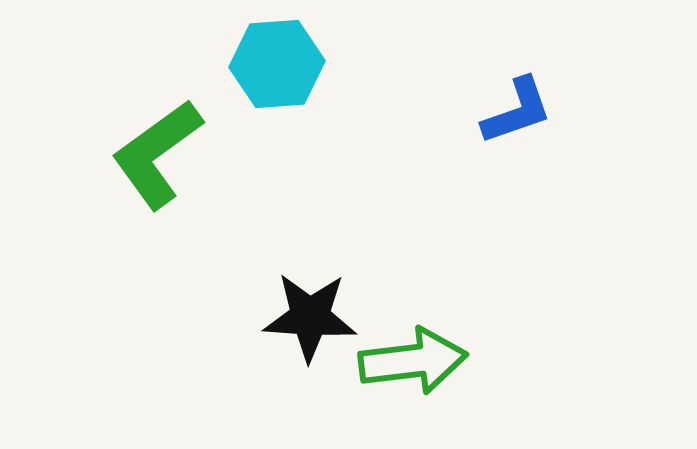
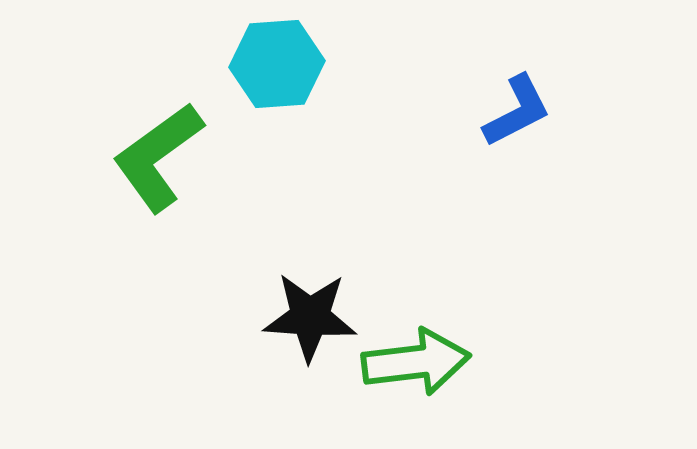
blue L-shape: rotated 8 degrees counterclockwise
green L-shape: moved 1 px right, 3 px down
green arrow: moved 3 px right, 1 px down
